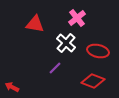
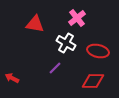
white cross: rotated 12 degrees counterclockwise
red diamond: rotated 20 degrees counterclockwise
red arrow: moved 9 px up
